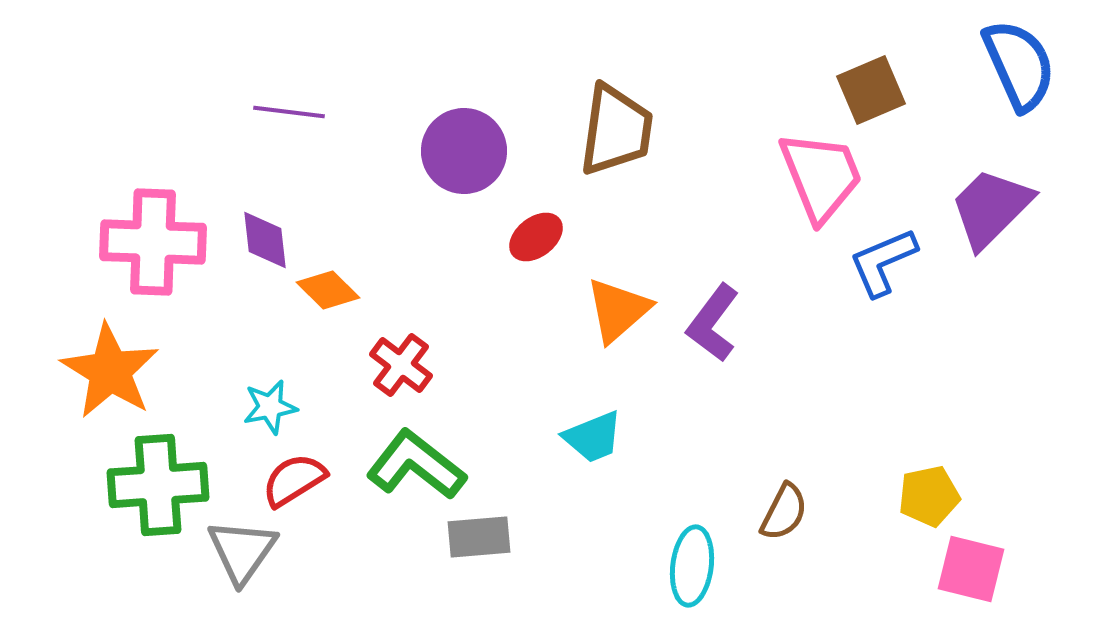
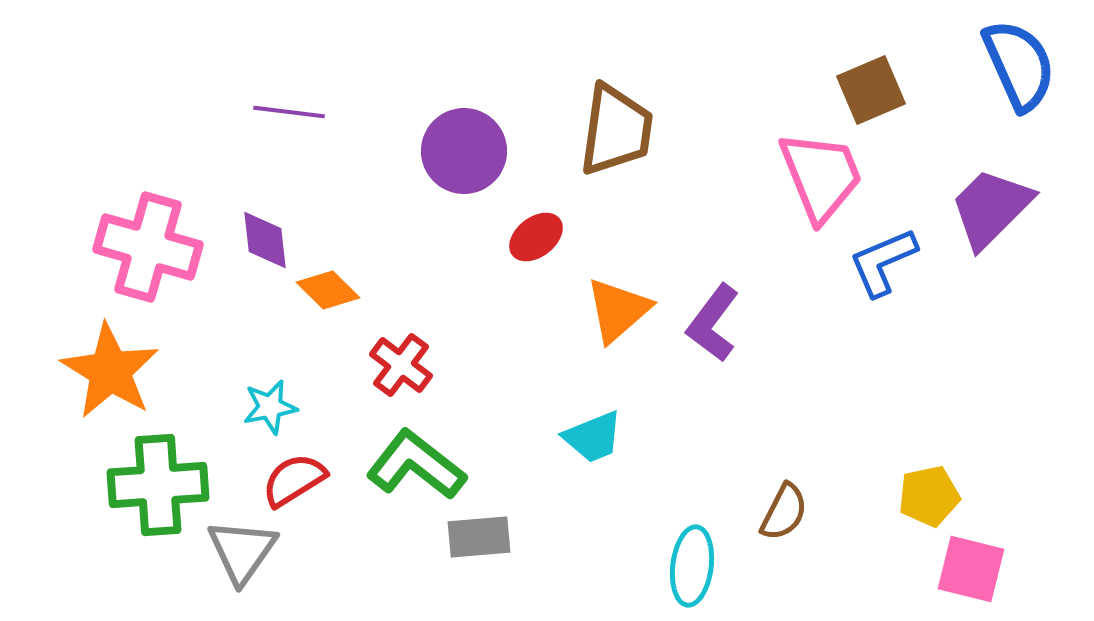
pink cross: moved 5 px left, 5 px down; rotated 14 degrees clockwise
